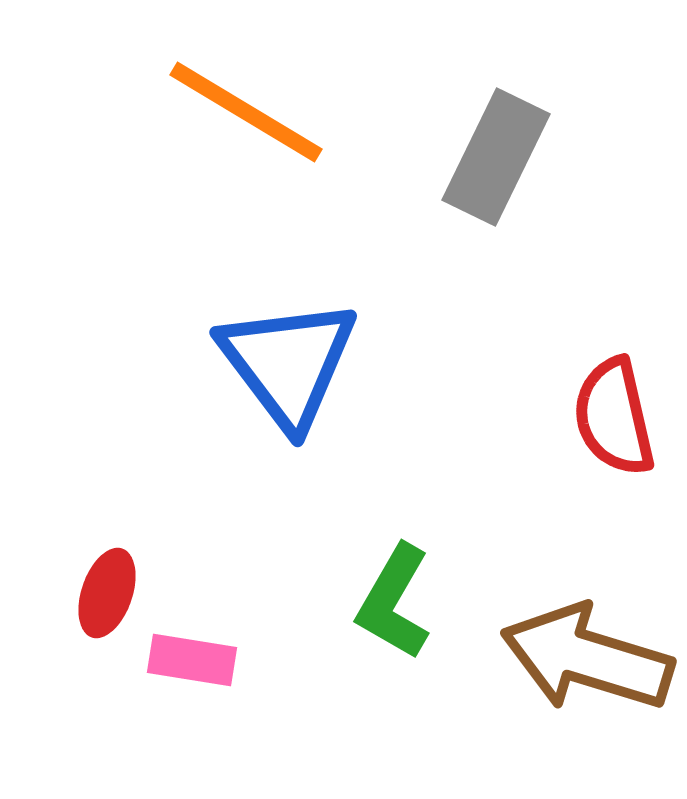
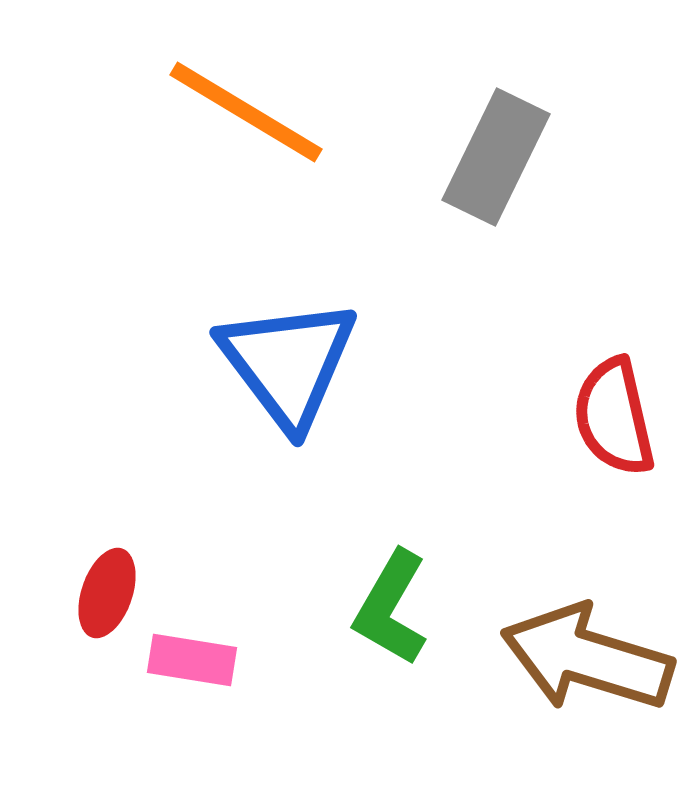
green L-shape: moved 3 px left, 6 px down
